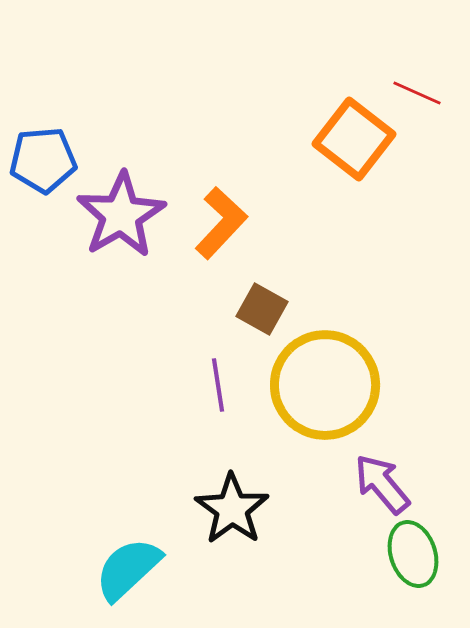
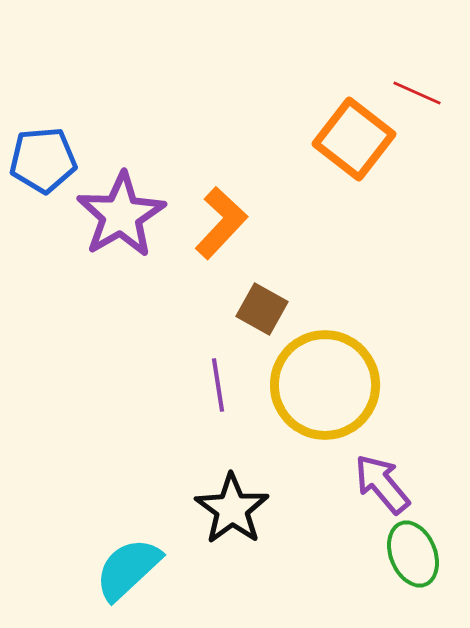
green ellipse: rotated 4 degrees counterclockwise
